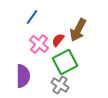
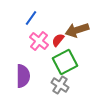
blue line: moved 1 px left, 1 px down
brown arrow: moved 1 px left; rotated 45 degrees clockwise
pink cross: moved 3 px up
